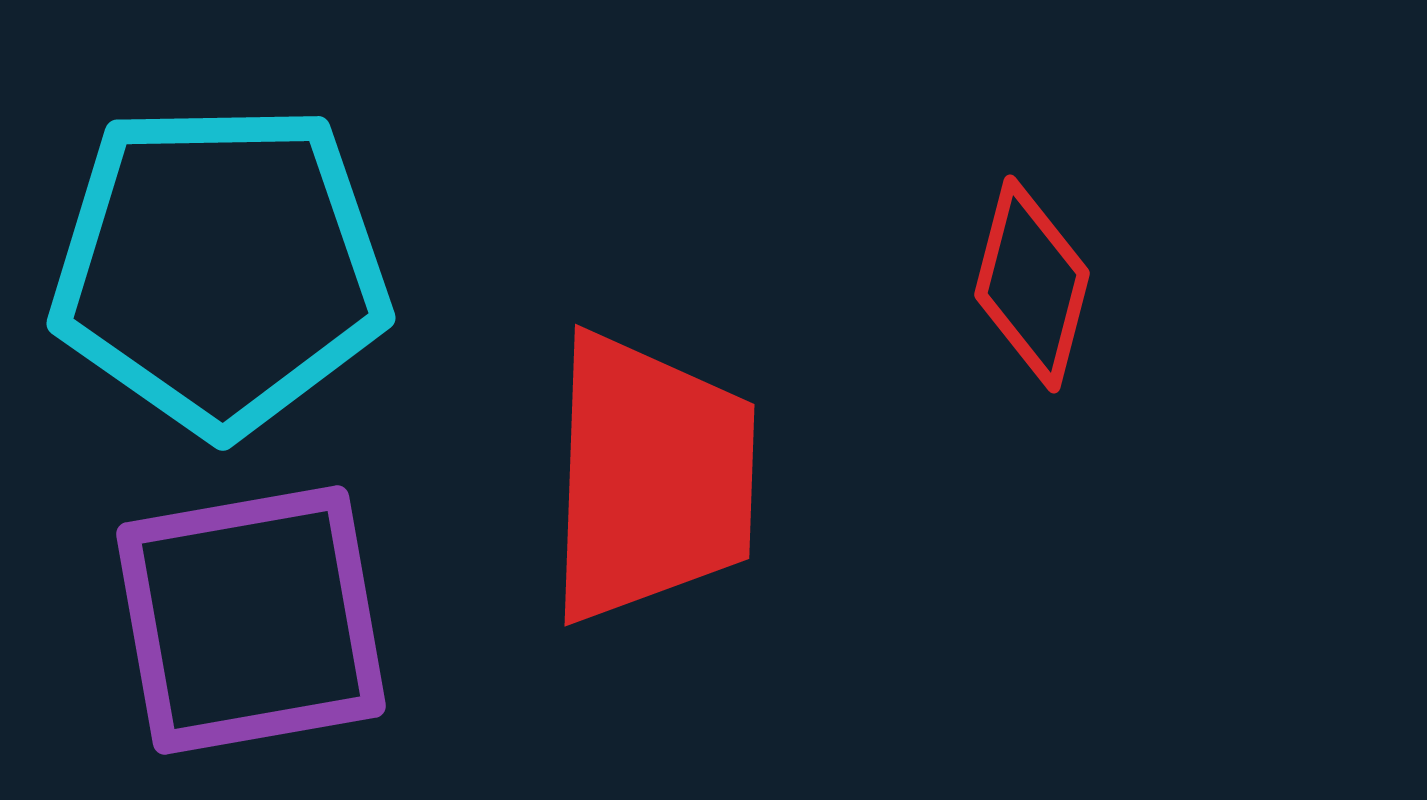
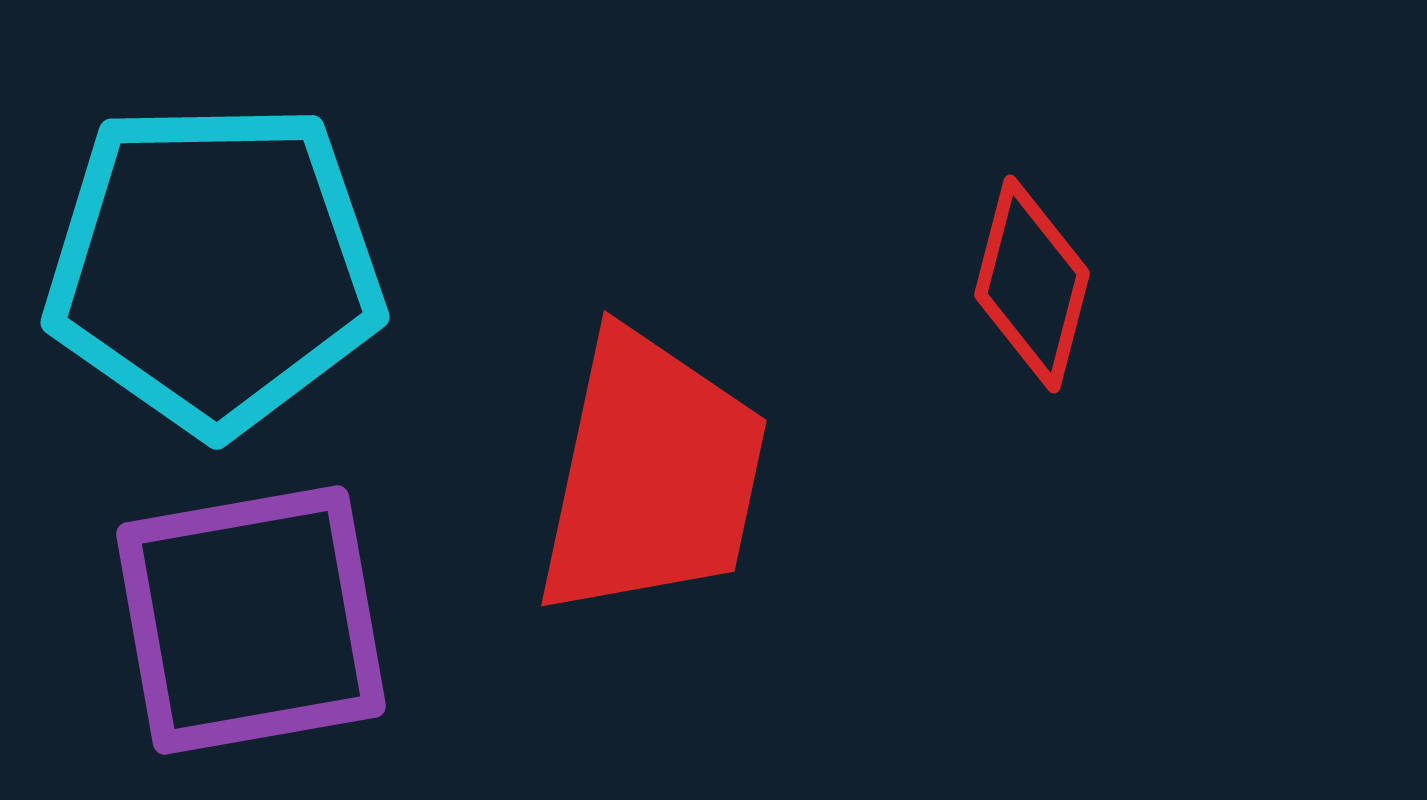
cyan pentagon: moved 6 px left, 1 px up
red trapezoid: moved 1 px right, 3 px up; rotated 10 degrees clockwise
